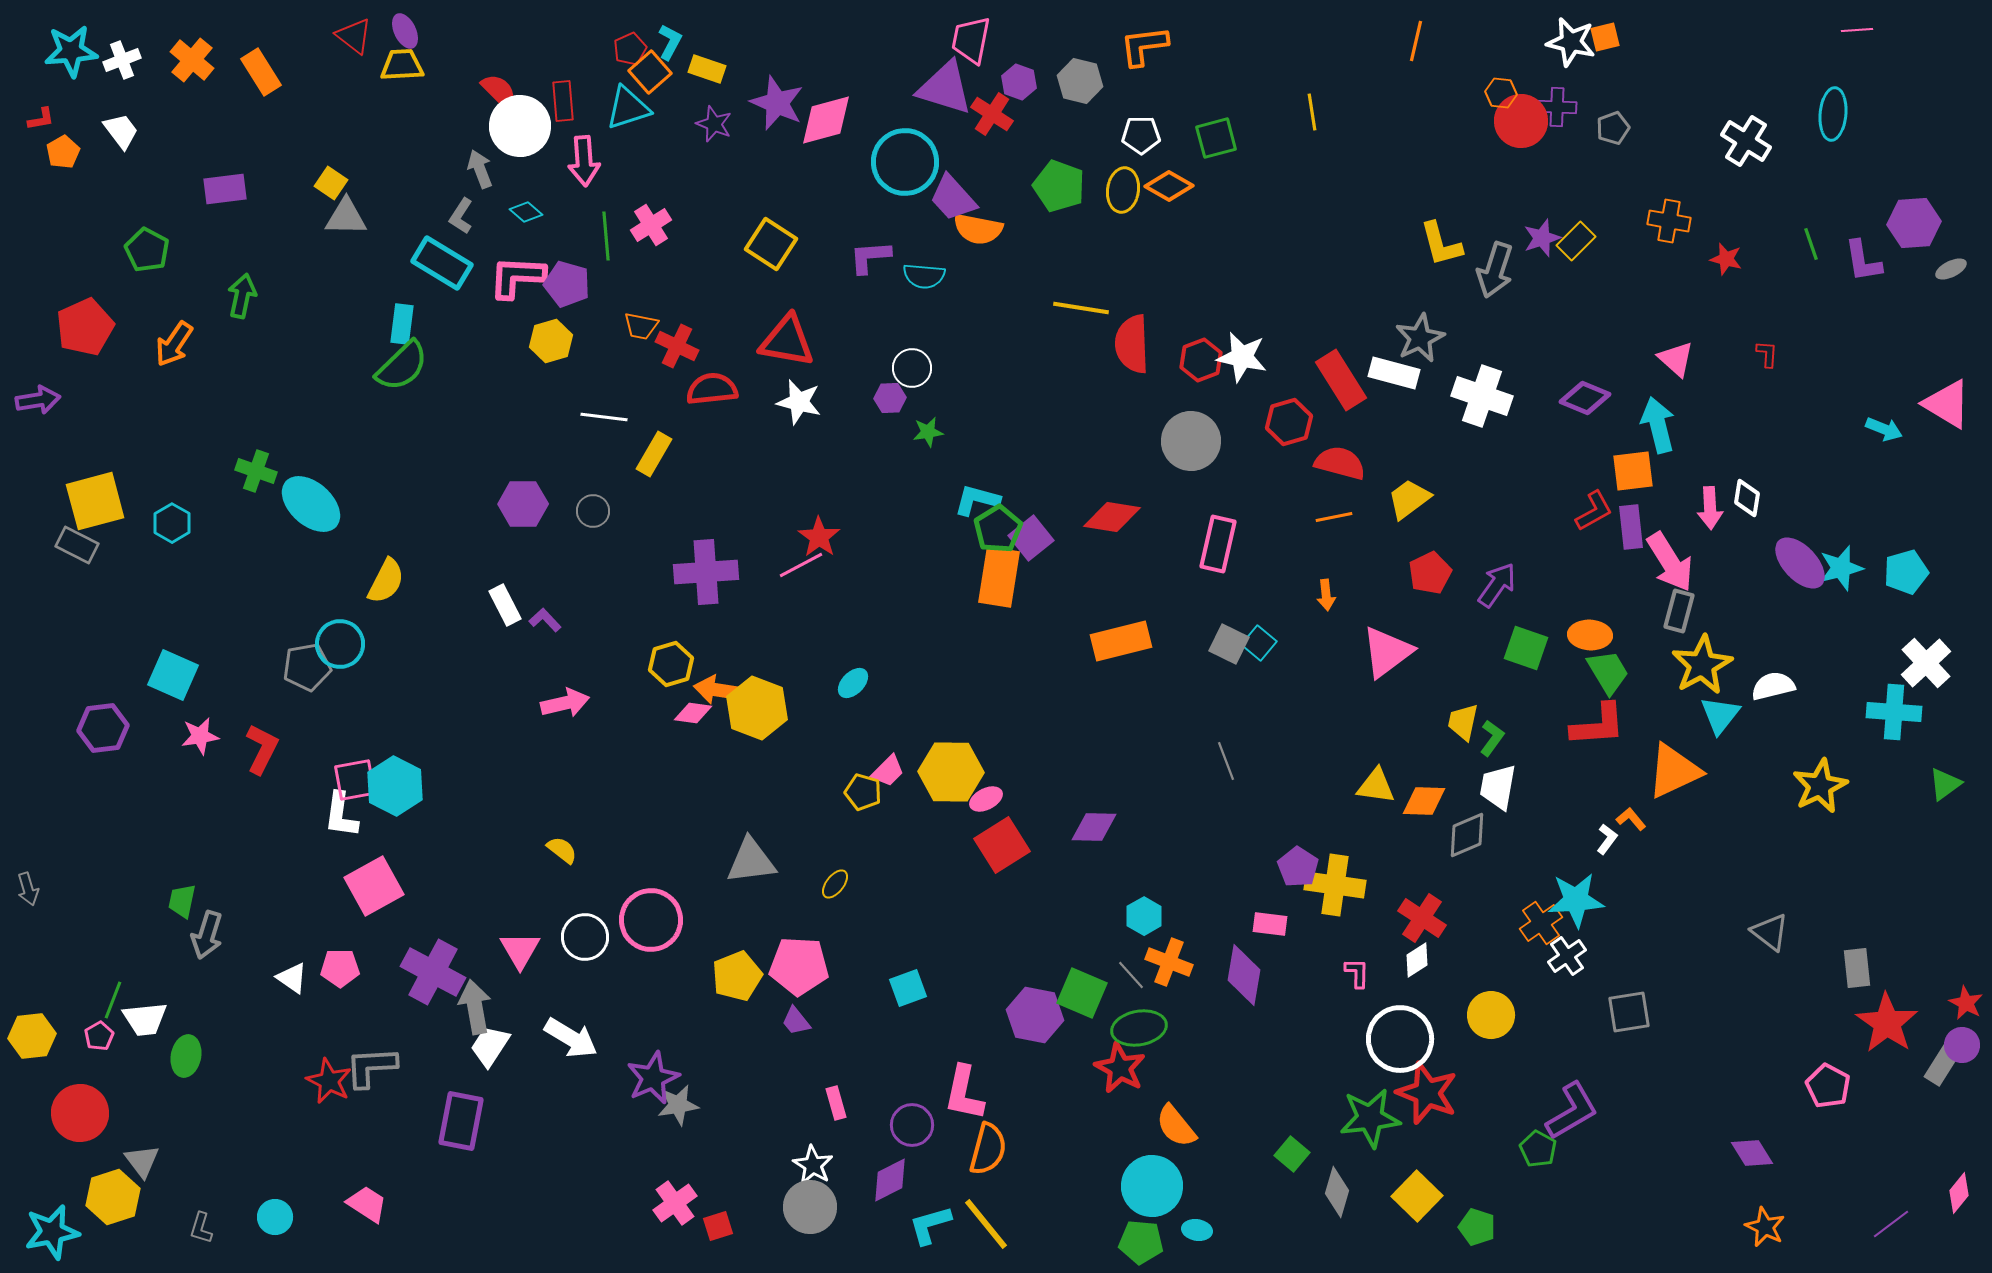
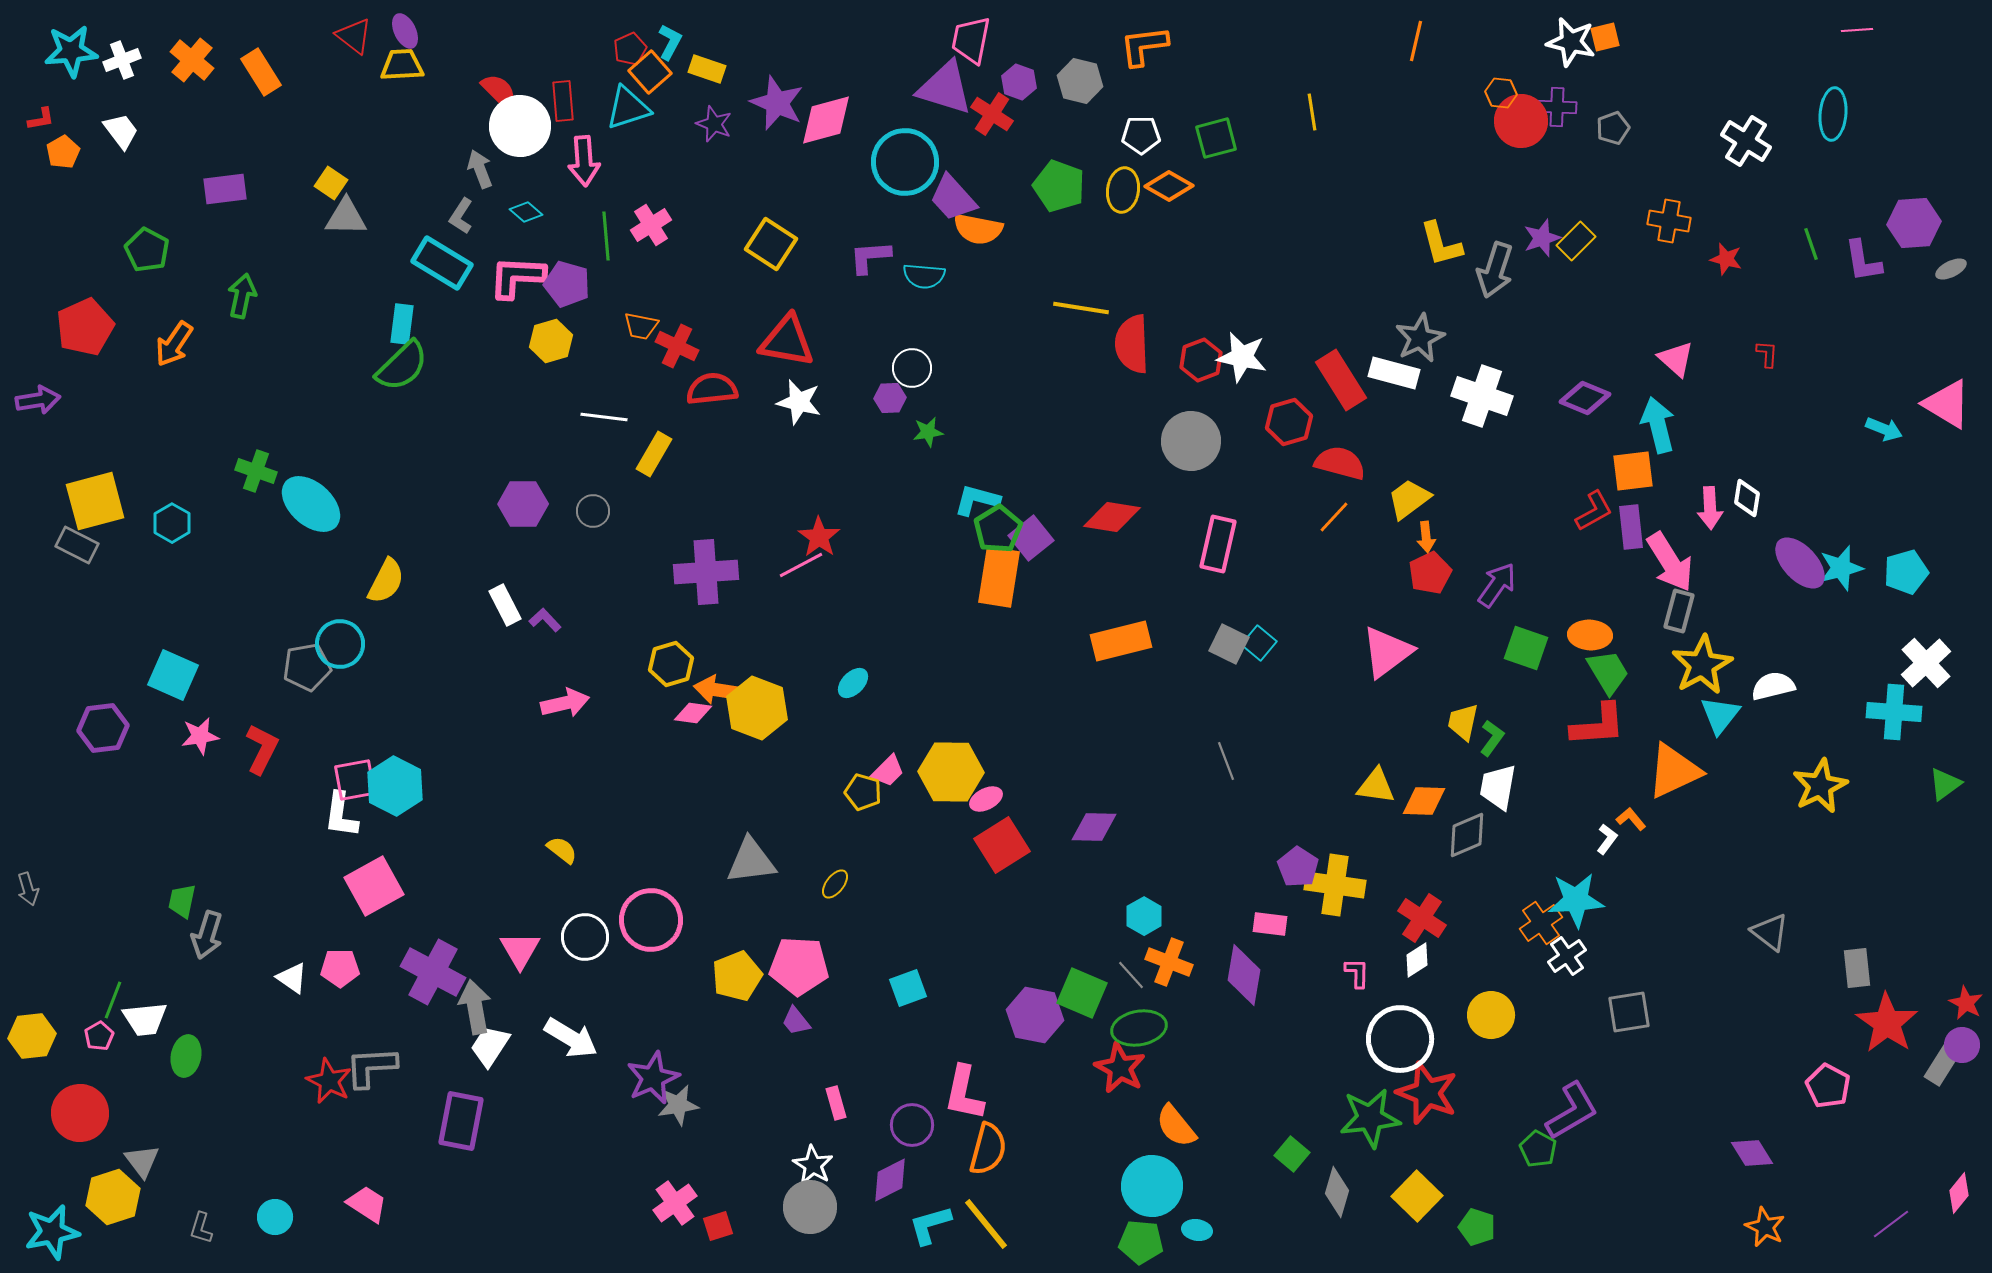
orange line at (1334, 517): rotated 36 degrees counterclockwise
orange arrow at (1326, 595): moved 100 px right, 58 px up
